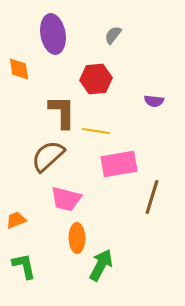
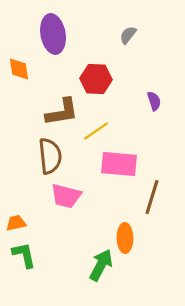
gray semicircle: moved 15 px right
red hexagon: rotated 8 degrees clockwise
purple semicircle: rotated 114 degrees counterclockwise
brown L-shape: rotated 81 degrees clockwise
yellow line: rotated 44 degrees counterclockwise
brown semicircle: moved 2 px right; rotated 126 degrees clockwise
pink rectangle: rotated 15 degrees clockwise
pink trapezoid: moved 3 px up
orange trapezoid: moved 3 px down; rotated 10 degrees clockwise
orange ellipse: moved 48 px right
green L-shape: moved 11 px up
